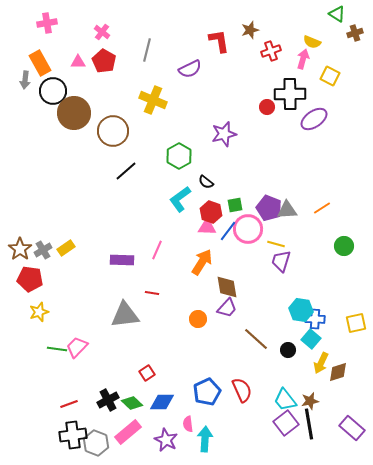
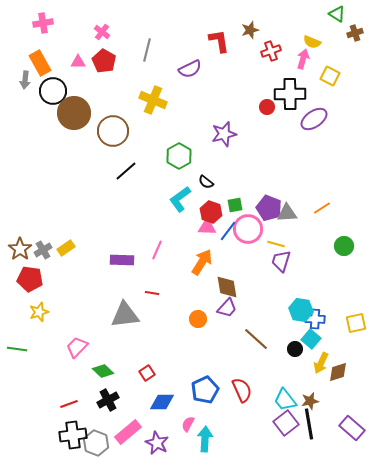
pink cross at (47, 23): moved 4 px left
gray triangle at (287, 210): moved 3 px down
green line at (57, 349): moved 40 px left
black circle at (288, 350): moved 7 px right, 1 px up
blue pentagon at (207, 392): moved 2 px left, 2 px up
green diamond at (132, 403): moved 29 px left, 32 px up
pink semicircle at (188, 424): rotated 35 degrees clockwise
purple star at (166, 440): moved 9 px left, 3 px down
